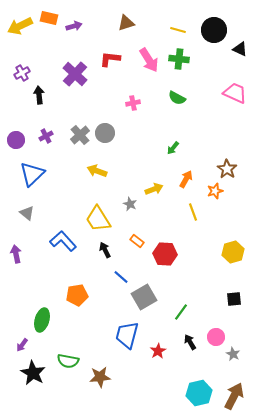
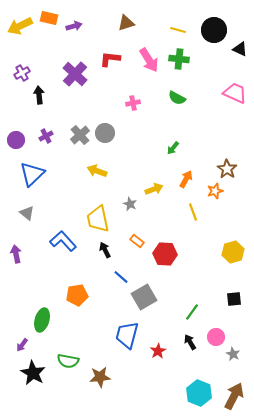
yellow trapezoid at (98, 219): rotated 20 degrees clockwise
green line at (181, 312): moved 11 px right
cyan hexagon at (199, 393): rotated 25 degrees counterclockwise
